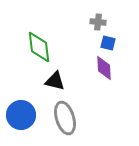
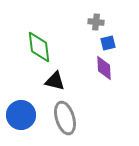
gray cross: moved 2 px left
blue square: rotated 28 degrees counterclockwise
